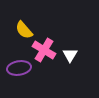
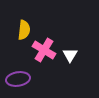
yellow semicircle: rotated 132 degrees counterclockwise
purple ellipse: moved 1 px left, 11 px down
